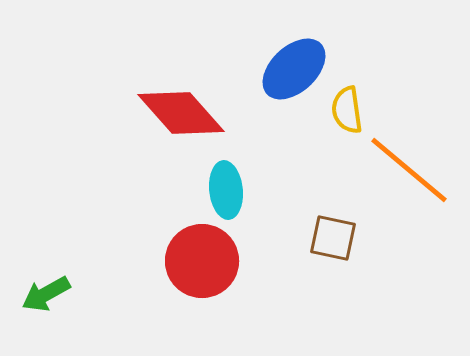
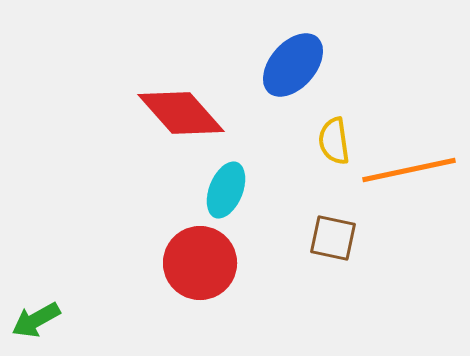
blue ellipse: moved 1 px left, 4 px up; rotated 6 degrees counterclockwise
yellow semicircle: moved 13 px left, 31 px down
orange line: rotated 52 degrees counterclockwise
cyan ellipse: rotated 28 degrees clockwise
red circle: moved 2 px left, 2 px down
green arrow: moved 10 px left, 26 px down
